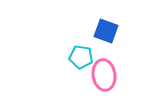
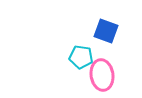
pink ellipse: moved 2 px left
